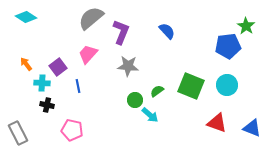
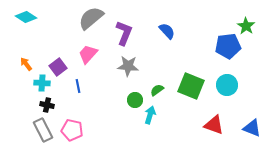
purple L-shape: moved 3 px right, 1 px down
green semicircle: moved 1 px up
cyan arrow: rotated 114 degrees counterclockwise
red triangle: moved 3 px left, 2 px down
gray rectangle: moved 25 px right, 3 px up
